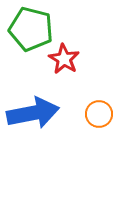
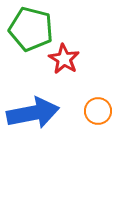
orange circle: moved 1 px left, 3 px up
